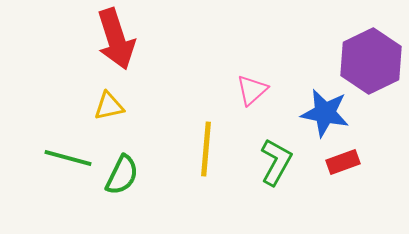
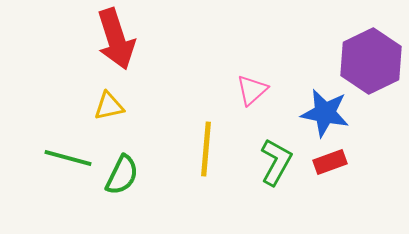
red rectangle: moved 13 px left
